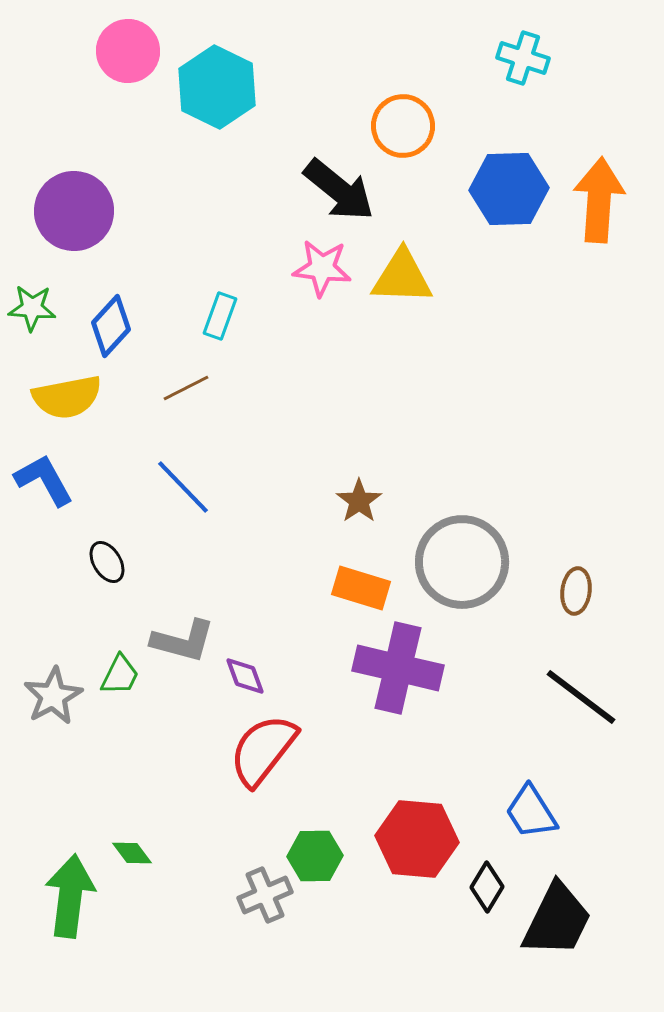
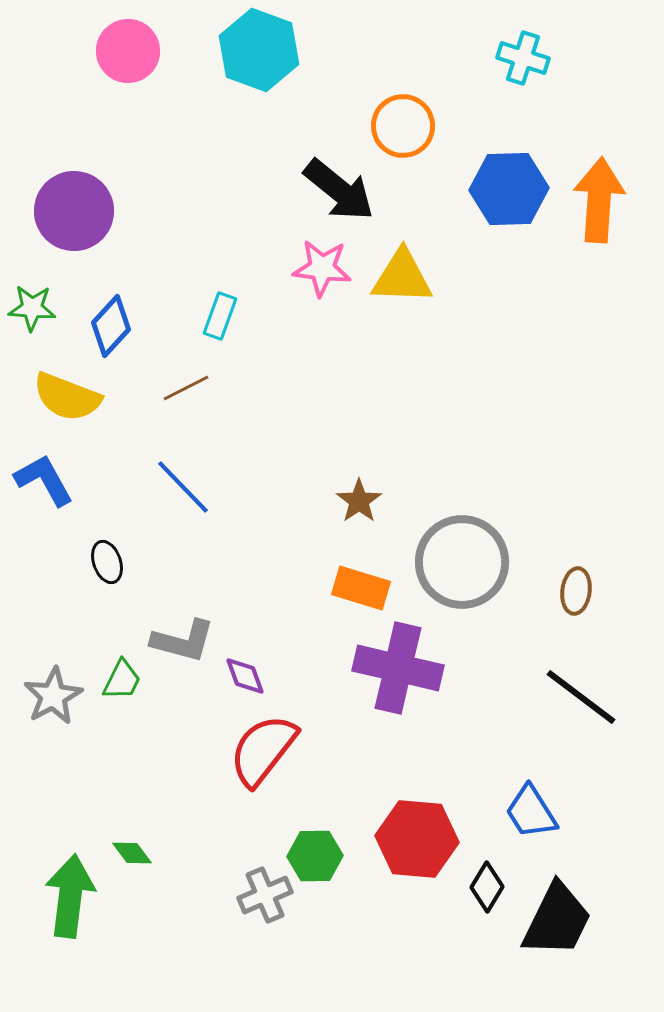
cyan hexagon: moved 42 px right, 37 px up; rotated 6 degrees counterclockwise
yellow semicircle: rotated 32 degrees clockwise
black ellipse: rotated 12 degrees clockwise
green trapezoid: moved 2 px right, 5 px down
